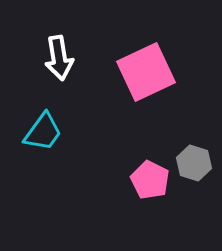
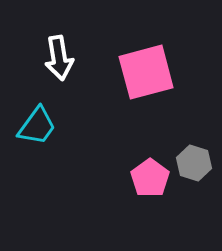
pink square: rotated 10 degrees clockwise
cyan trapezoid: moved 6 px left, 6 px up
pink pentagon: moved 2 px up; rotated 9 degrees clockwise
